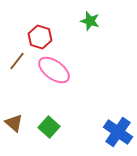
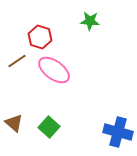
green star: rotated 12 degrees counterclockwise
brown line: rotated 18 degrees clockwise
blue cross: rotated 20 degrees counterclockwise
